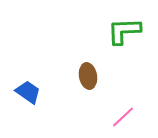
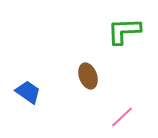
brown ellipse: rotated 10 degrees counterclockwise
pink line: moved 1 px left
